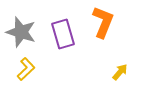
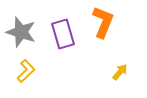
yellow L-shape: moved 2 px down
